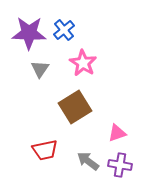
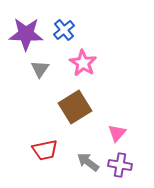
purple star: moved 3 px left, 1 px down
pink triangle: rotated 30 degrees counterclockwise
gray arrow: moved 1 px down
